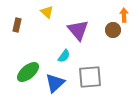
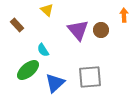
yellow triangle: moved 2 px up
brown rectangle: rotated 56 degrees counterclockwise
brown circle: moved 12 px left
cyan semicircle: moved 21 px left, 6 px up; rotated 112 degrees clockwise
green ellipse: moved 2 px up
